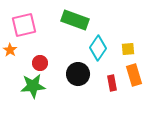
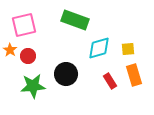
cyan diamond: moved 1 px right; rotated 40 degrees clockwise
red circle: moved 12 px left, 7 px up
black circle: moved 12 px left
red rectangle: moved 2 px left, 2 px up; rotated 21 degrees counterclockwise
